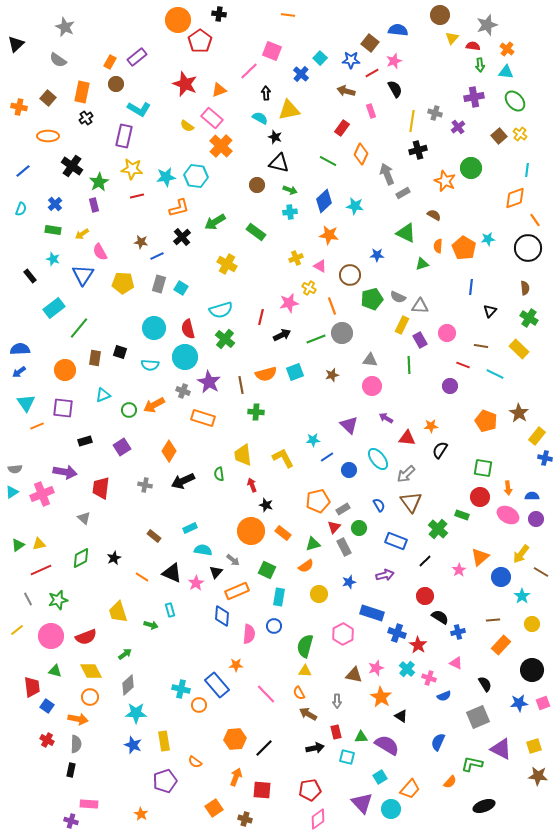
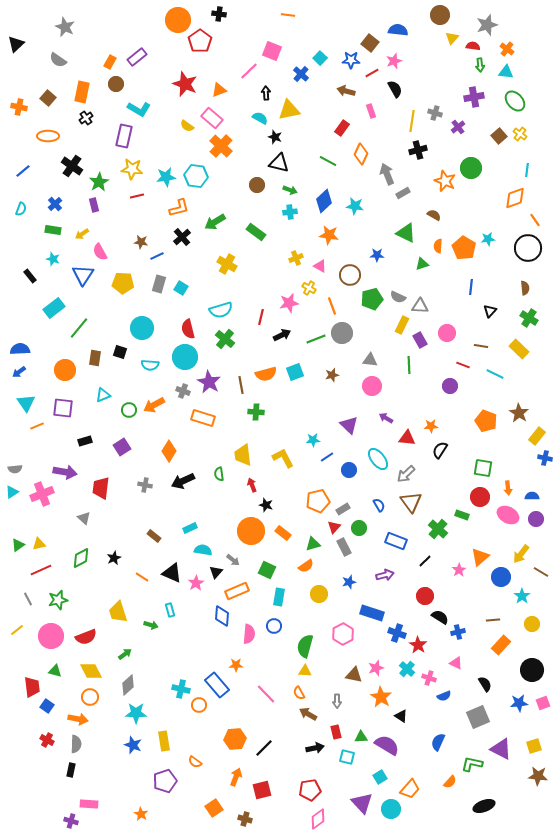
cyan circle at (154, 328): moved 12 px left
red square at (262, 790): rotated 18 degrees counterclockwise
